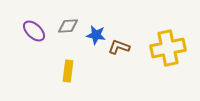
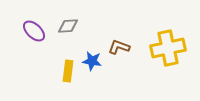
blue star: moved 4 px left, 26 px down
